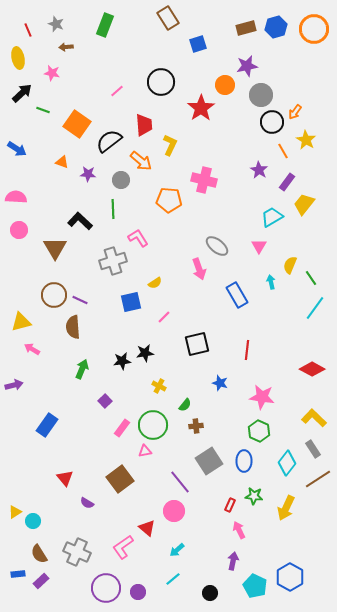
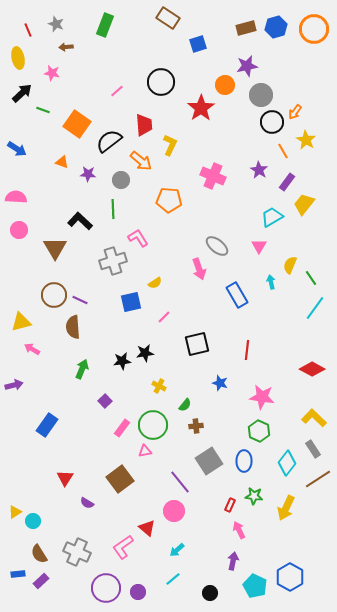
brown rectangle at (168, 18): rotated 25 degrees counterclockwise
pink cross at (204, 180): moved 9 px right, 4 px up; rotated 10 degrees clockwise
red triangle at (65, 478): rotated 12 degrees clockwise
